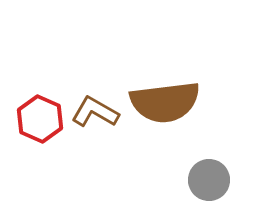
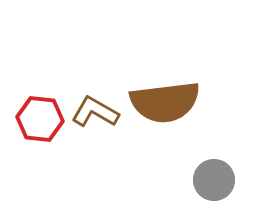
red hexagon: rotated 18 degrees counterclockwise
gray circle: moved 5 px right
